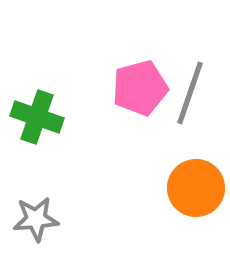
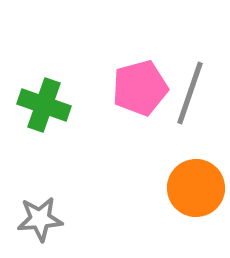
green cross: moved 7 px right, 12 px up
gray star: moved 4 px right
